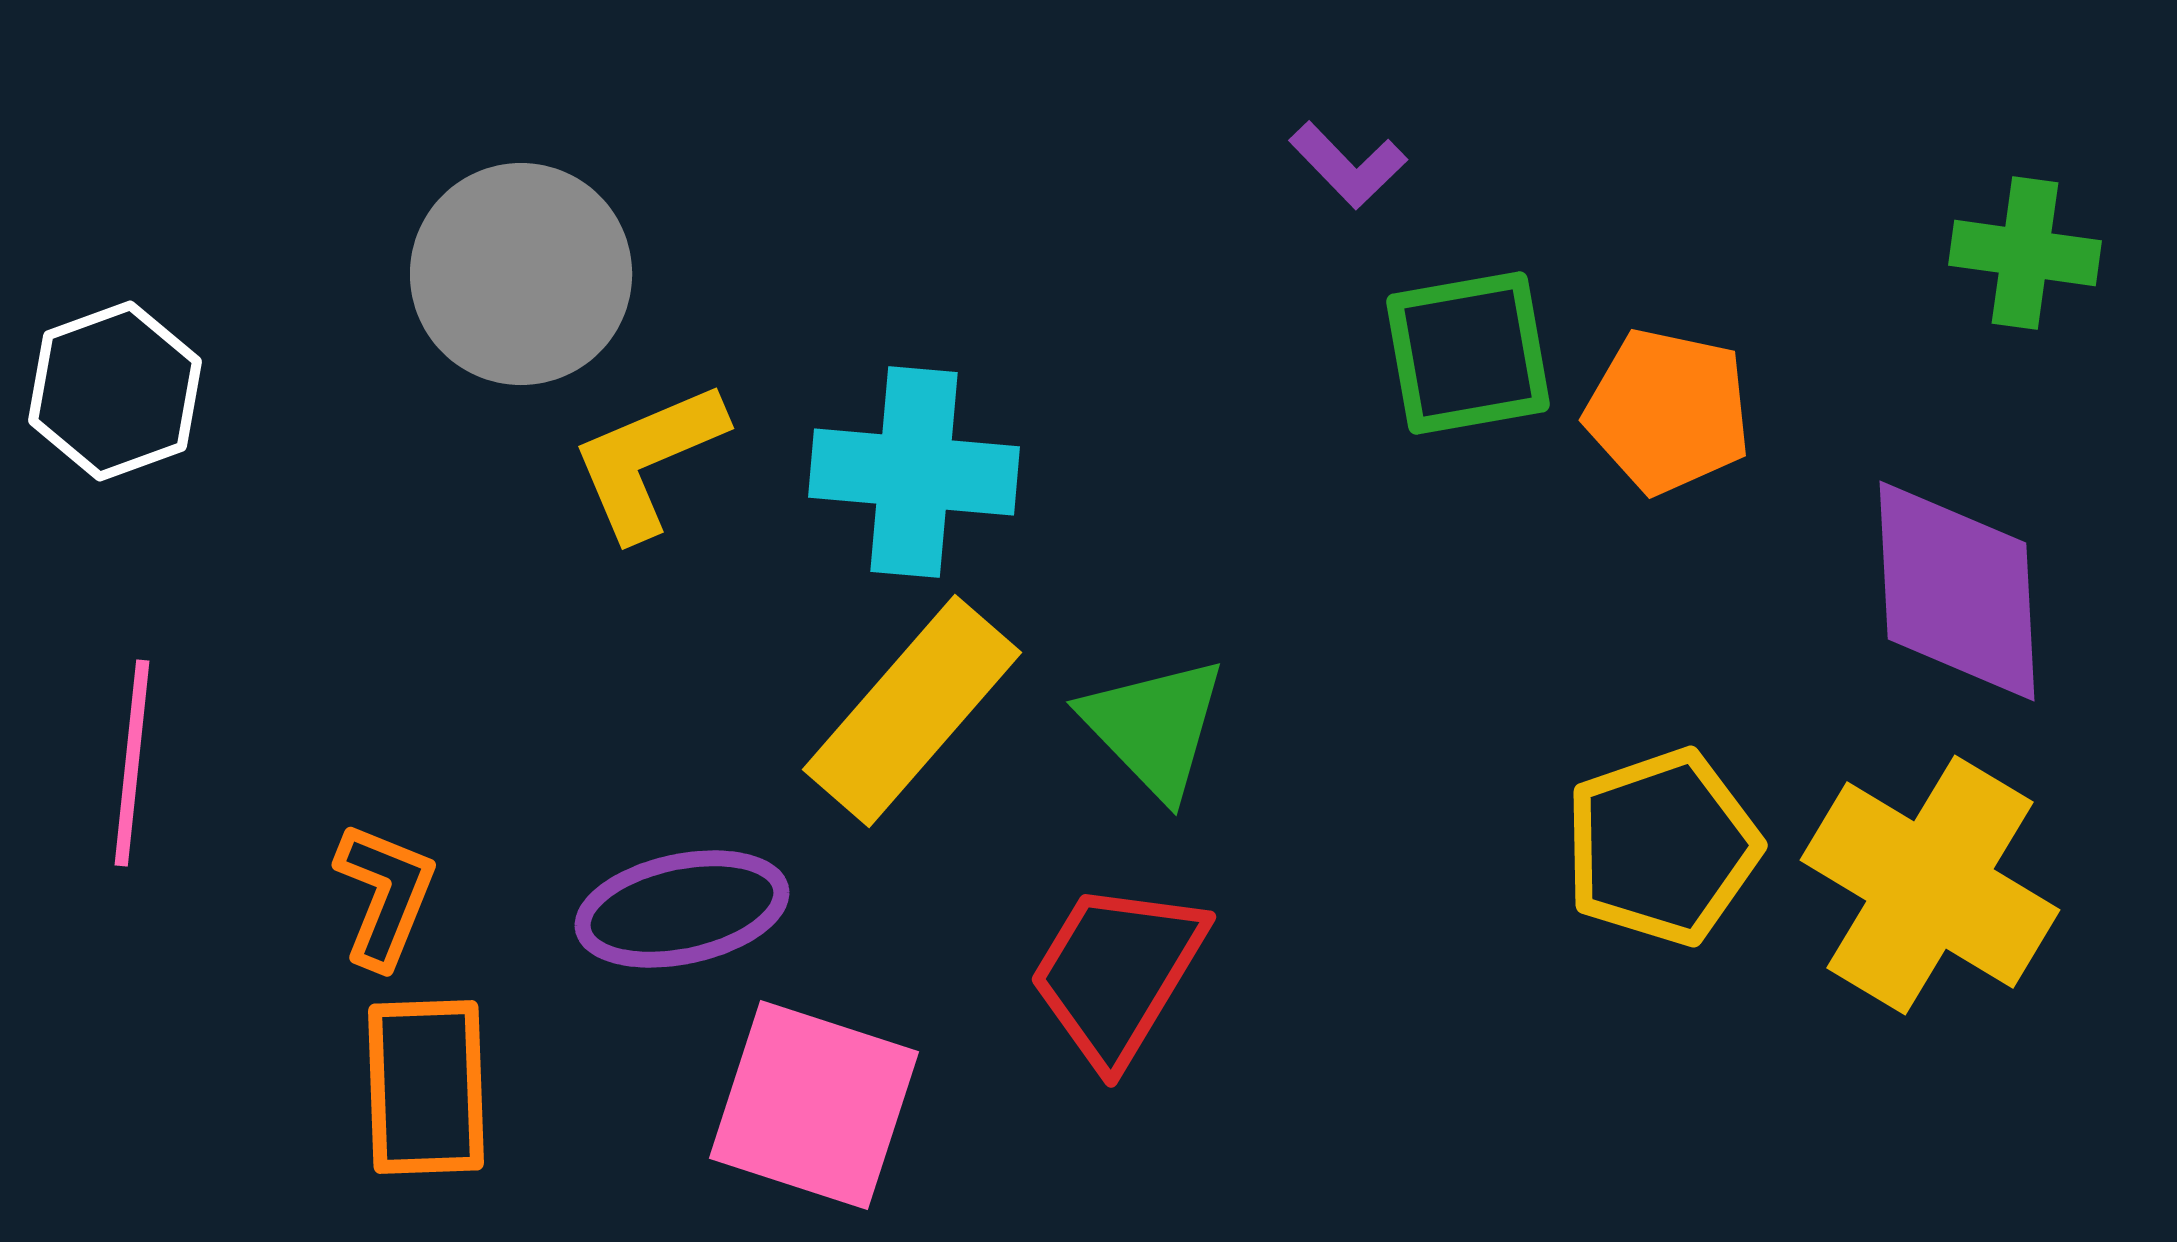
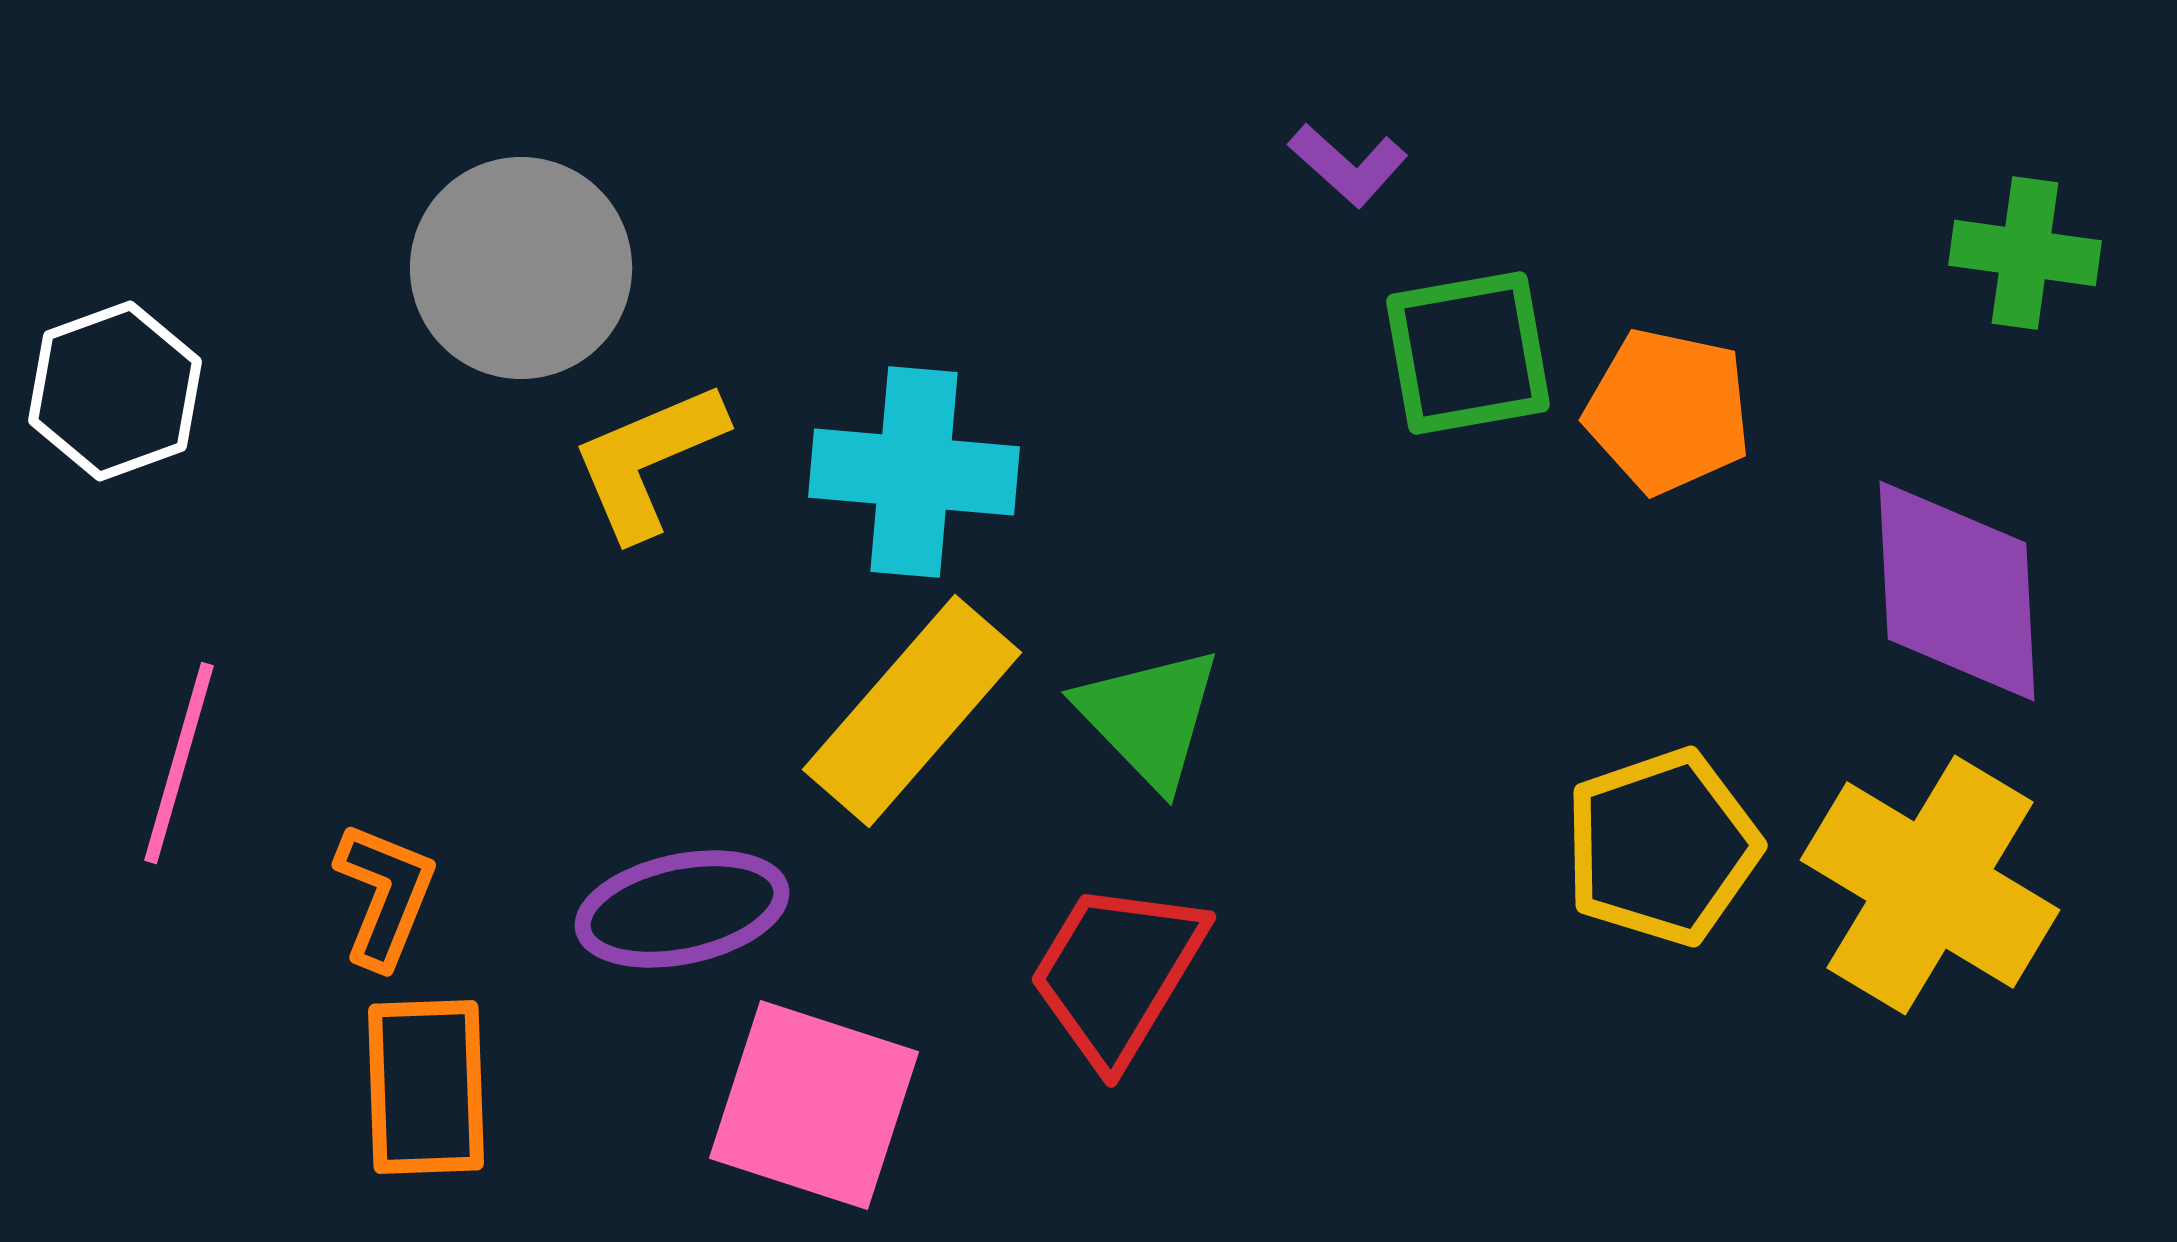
purple L-shape: rotated 4 degrees counterclockwise
gray circle: moved 6 px up
green triangle: moved 5 px left, 10 px up
pink line: moved 47 px right; rotated 10 degrees clockwise
